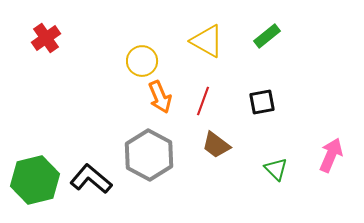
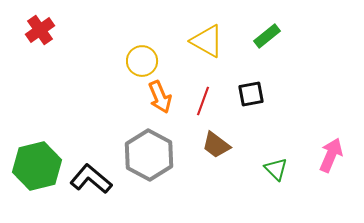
red cross: moved 6 px left, 8 px up
black square: moved 11 px left, 8 px up
green hexagon: moved 2 px right, 14 px up
